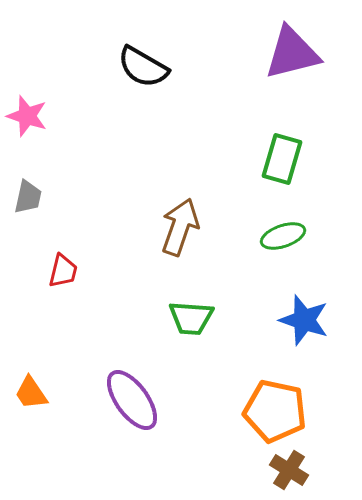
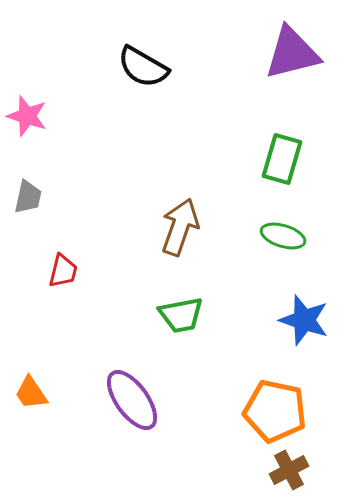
green ellipse: rotated 36 degrees clockwise
green trapezoid: moved 10 px left, 3 px up; rotated 15 degrees counterclockwise
brown cross: rotated 30 degrees clockwise
